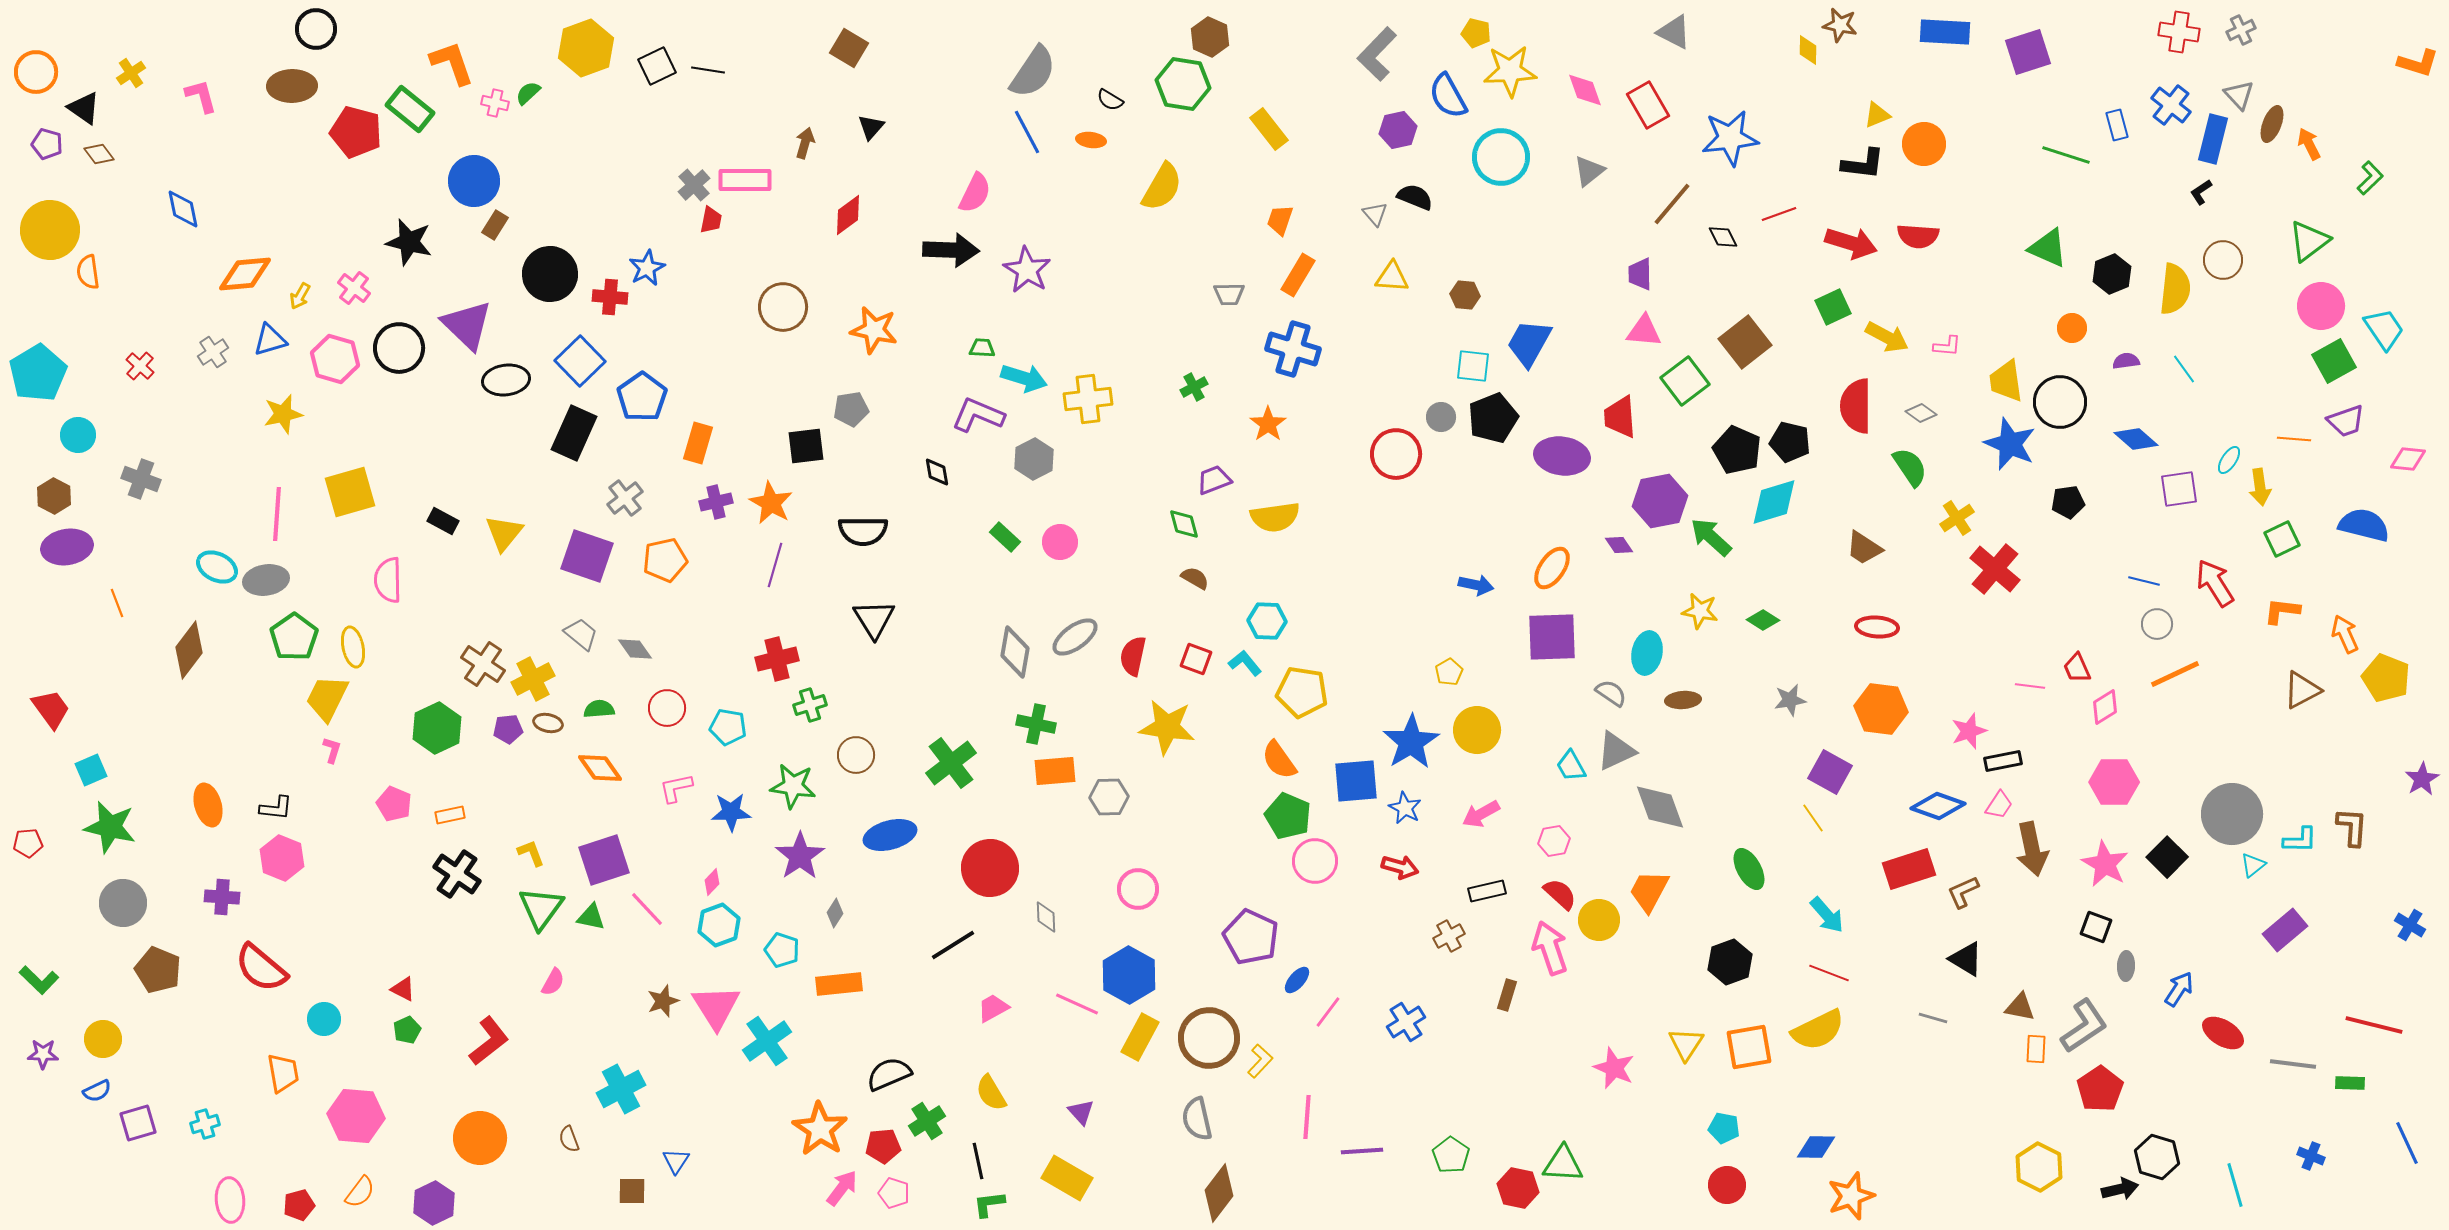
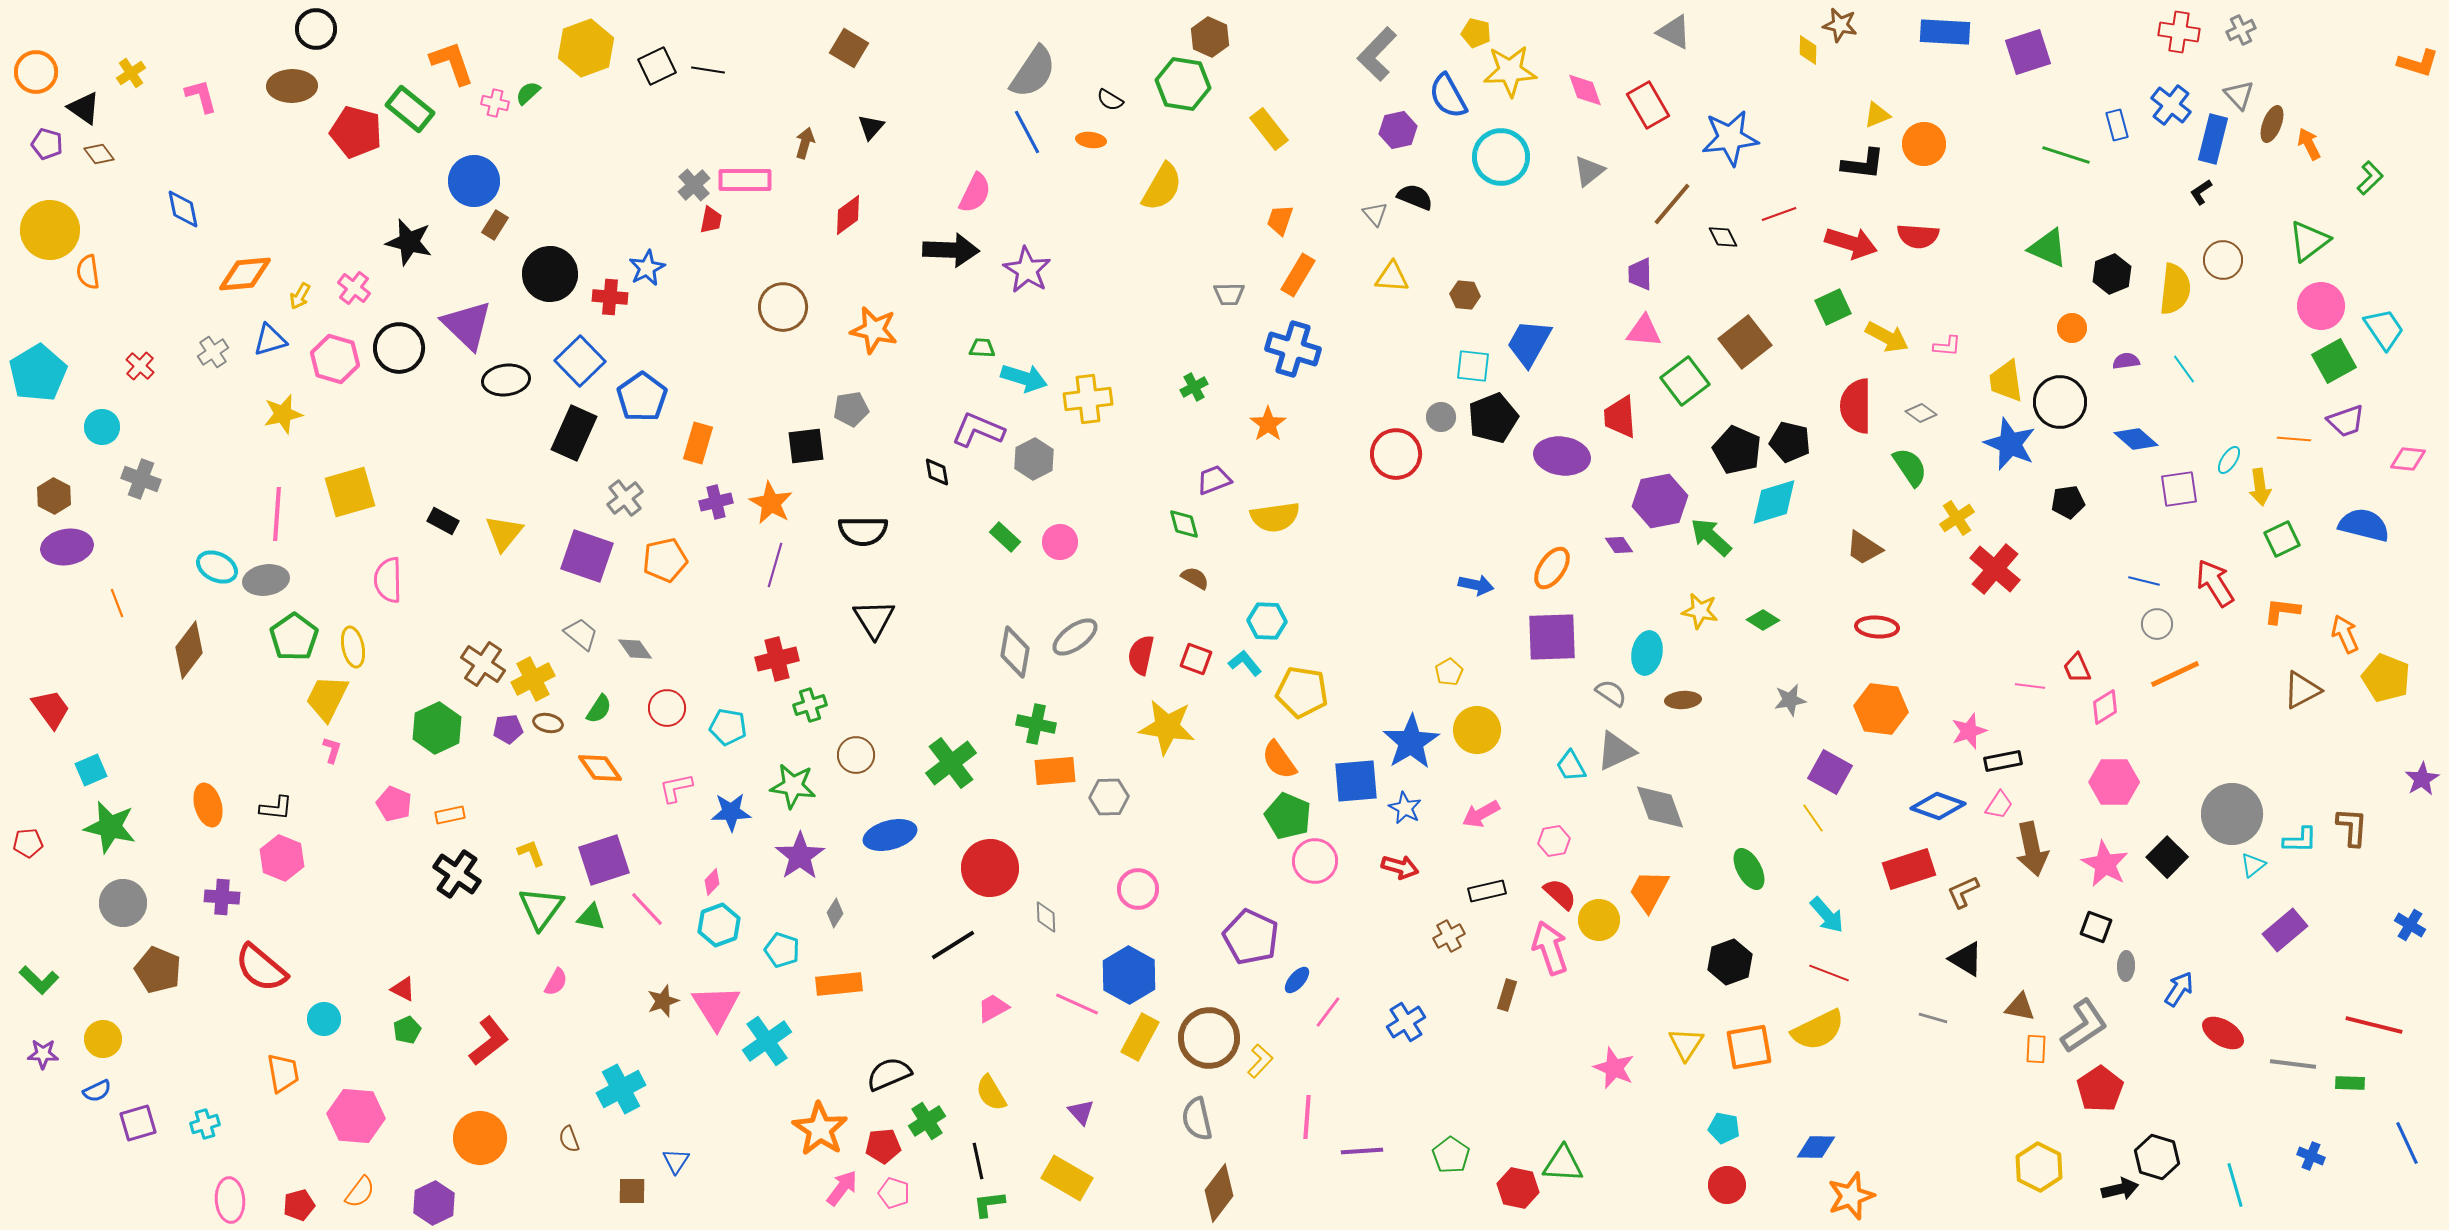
purple L-shape at (978, 415): moved 15 px down
cyan circle at (78, 435): moved 24 px right, 8 px up
red semicircle at (1133, 656): moved 8 px right, 1 px up
green semicircle at (599, 709): rotated 128 degrees clockwise
pink semicircle at (553, 982): moved 3 px right
